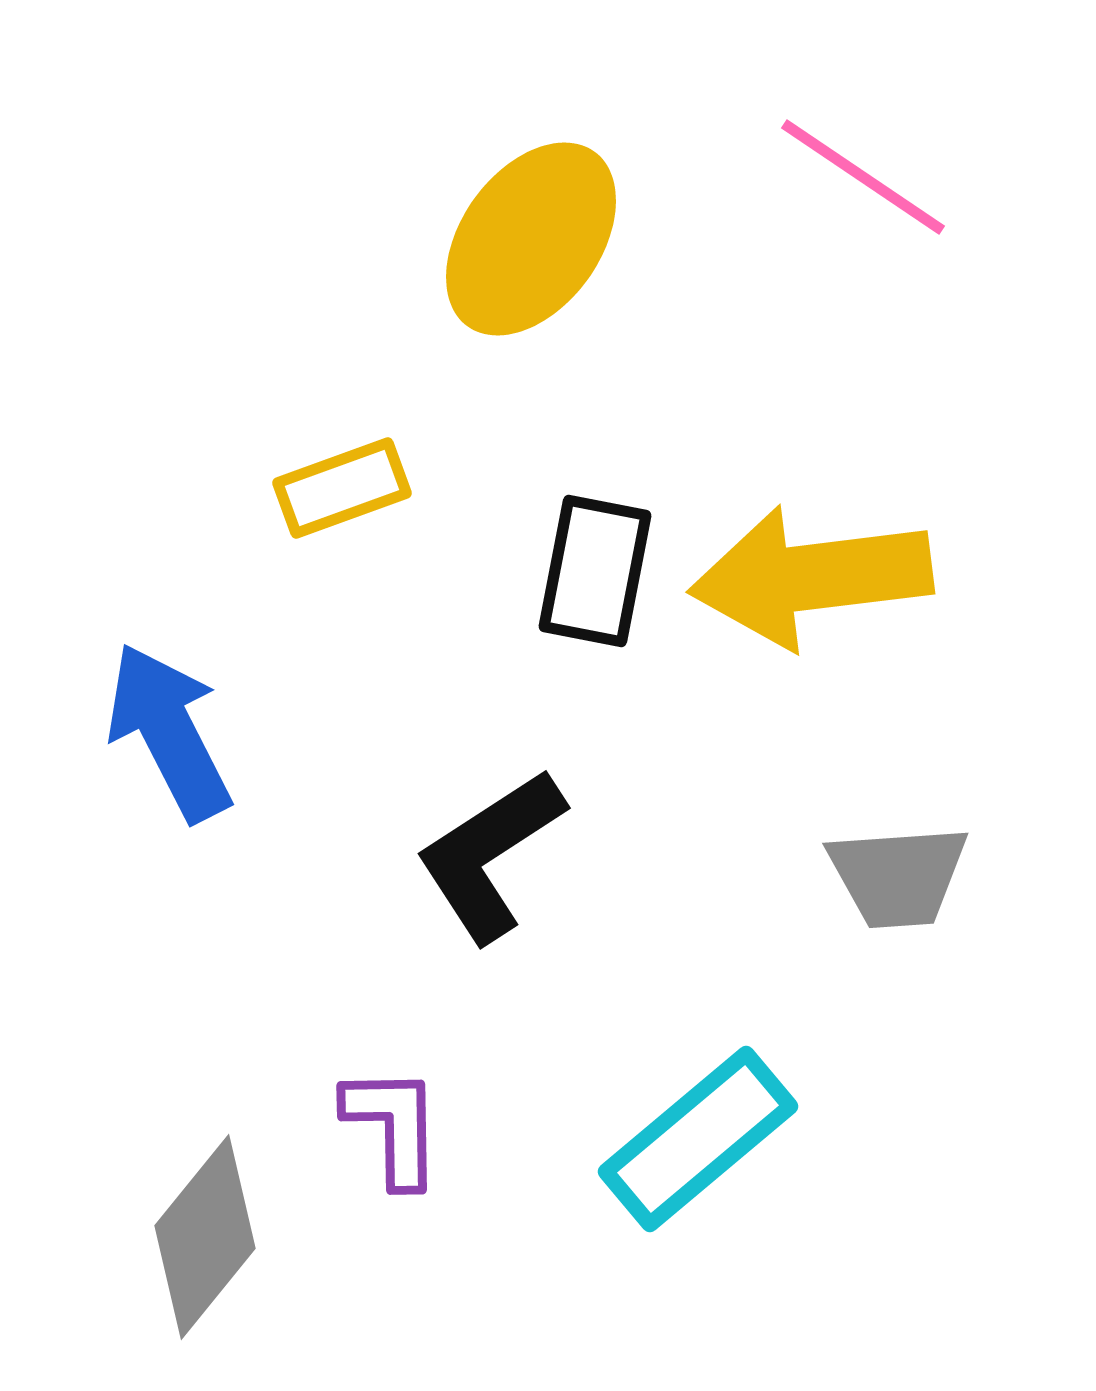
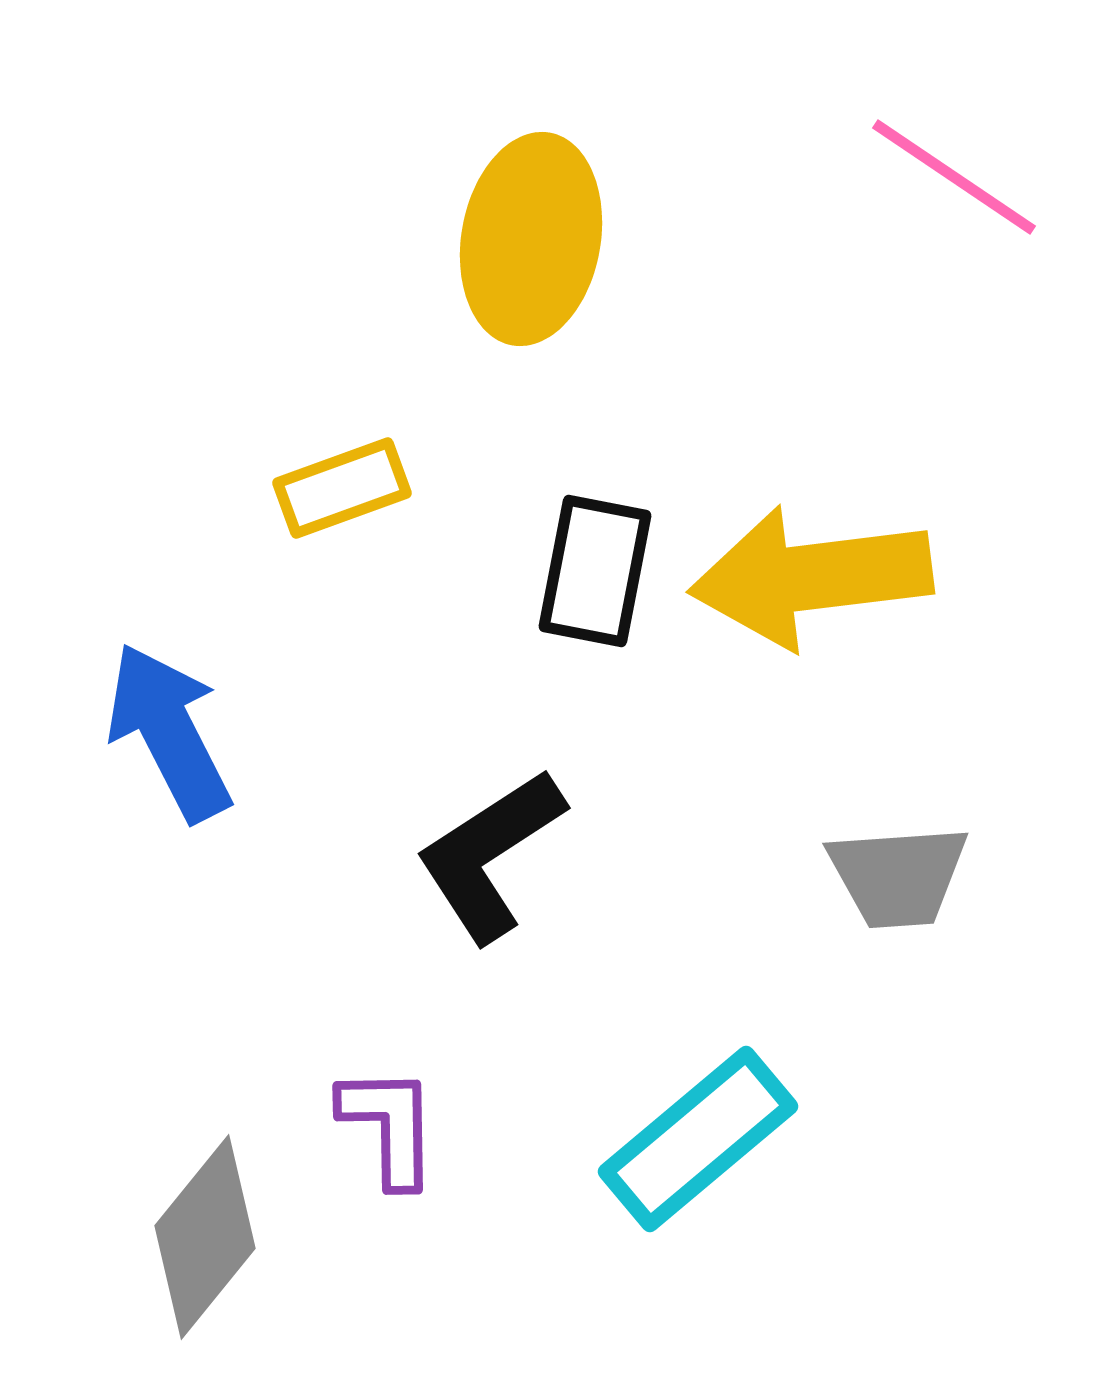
pink line: moved 91 px right
yellow ellipse: rotated 26 degrees counterclockwise
purple L-shape: moved 4 px left
